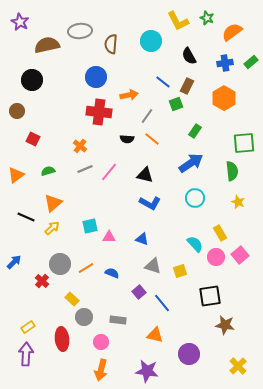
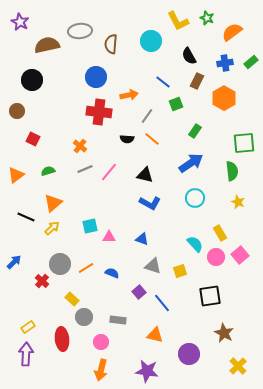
brown rectangle at (187, 86): moved 10 px right, 5 px up
brown star at (225, 325): moved 1 px left, 8 px down; rotated 18 degrees clockwise
